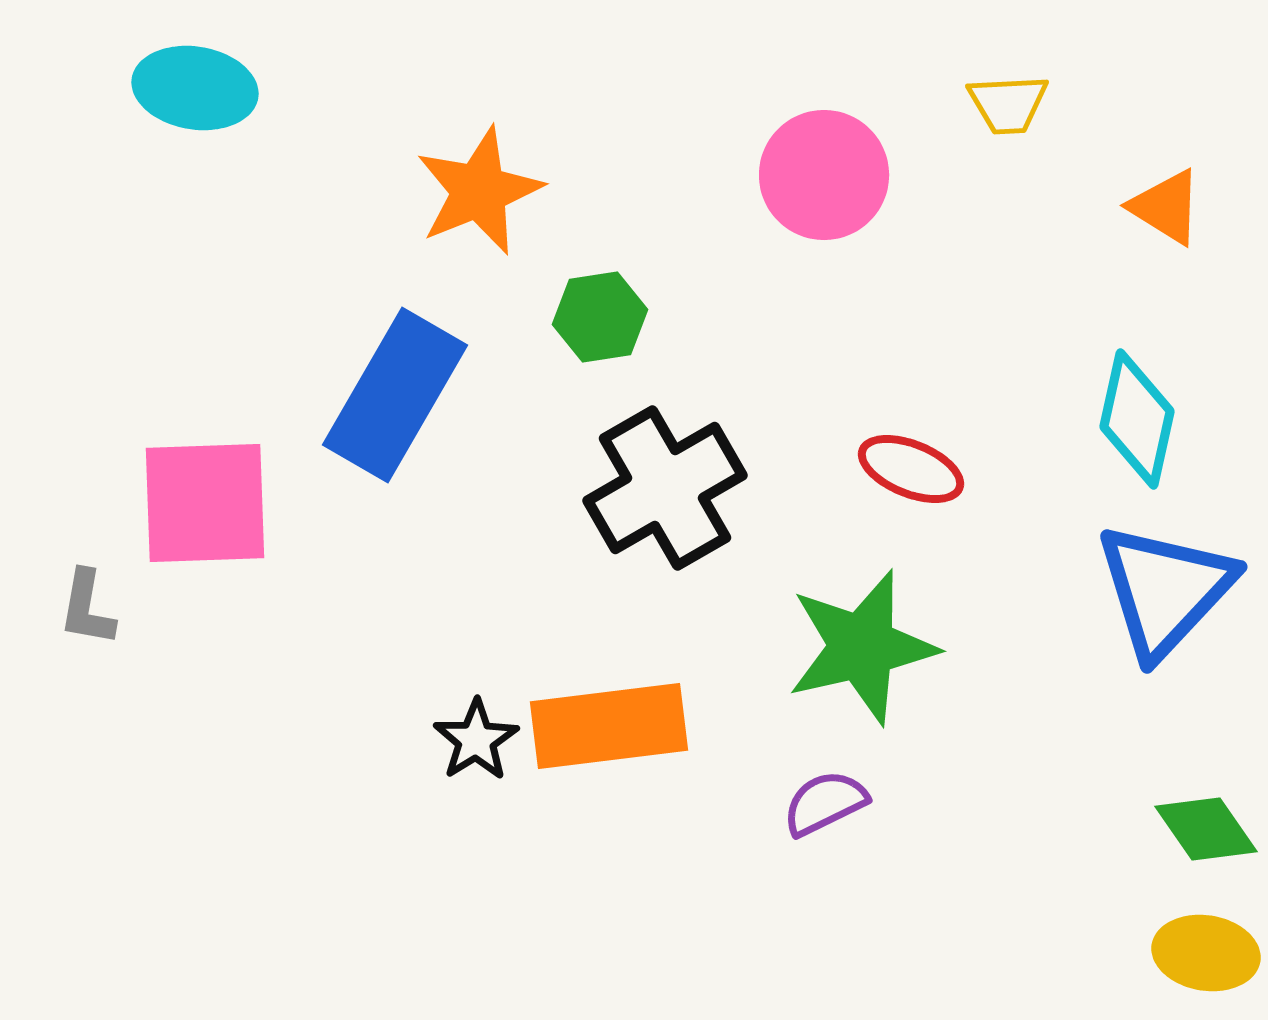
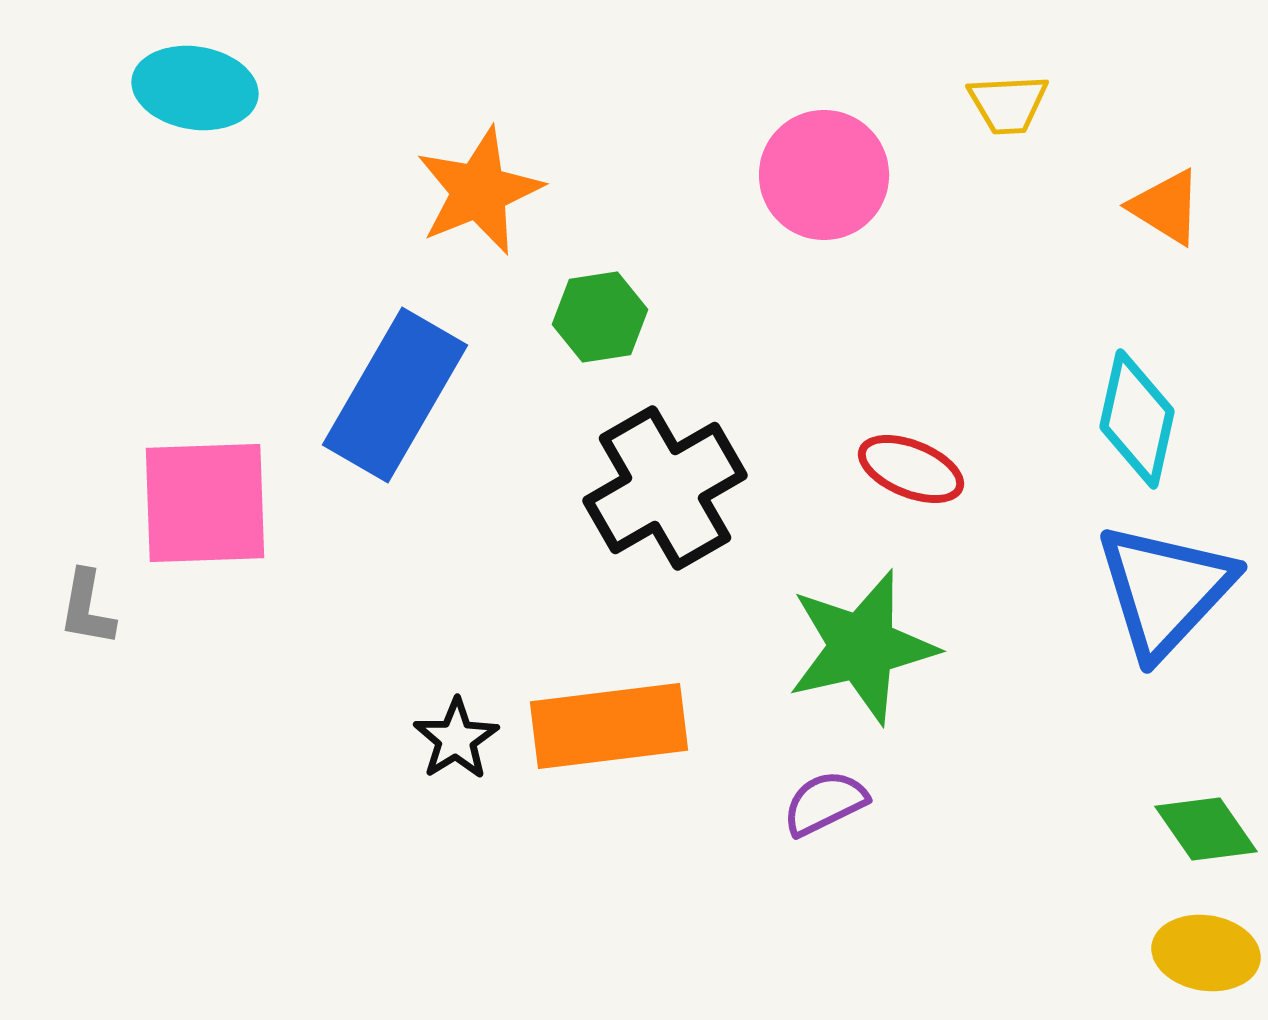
black star: moved 20 px left, 1 px up
